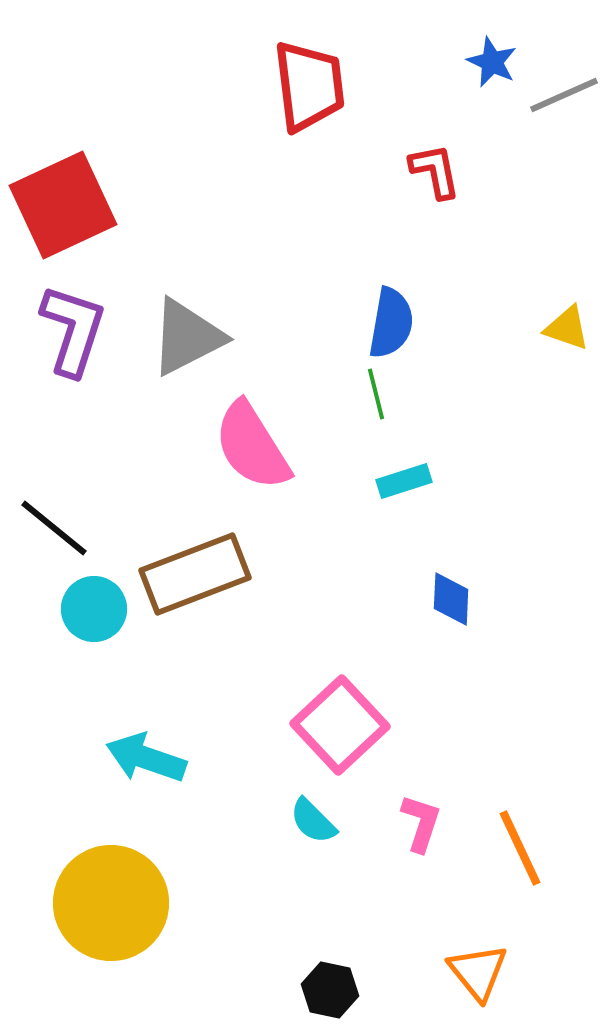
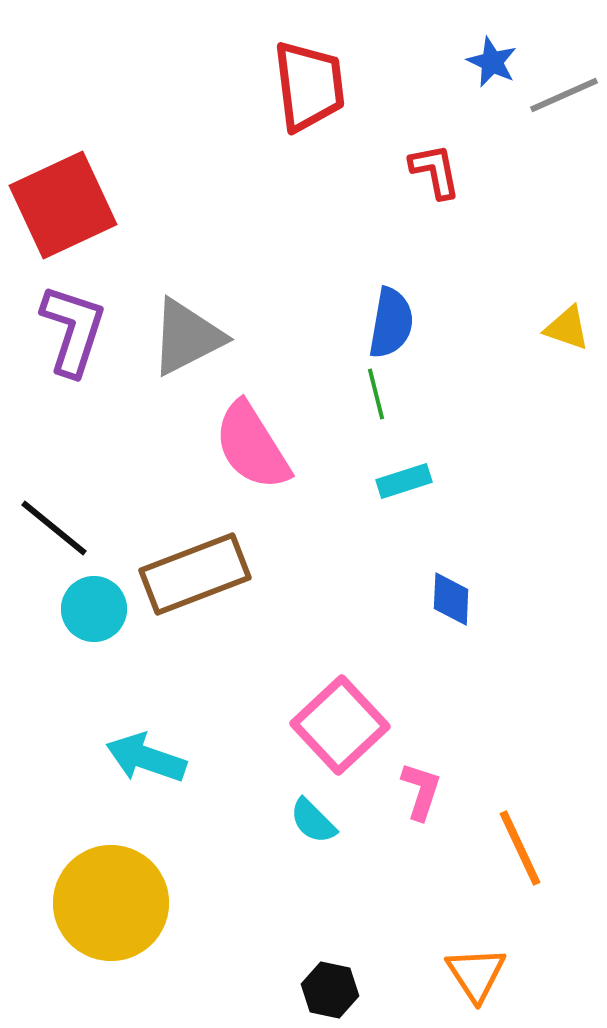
pink L-shape: moved 32 px up
orange triangle: moved 2 px left, 2 px down; rotated 6 degrees clockwise
